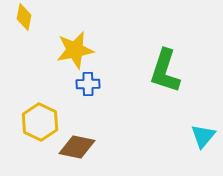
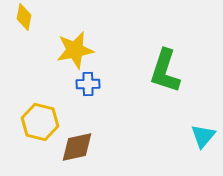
yellow hexagon: rotated 12 degrees counterclockwise
brown diamond: rotated 24 degrees counterclockwise
